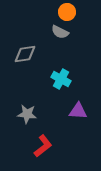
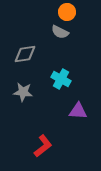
gray star: moved 4 px left, 22 px up
